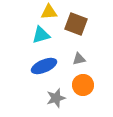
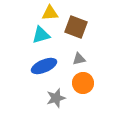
yellow triangle: moved 1 px right, 1 px down
brown square: moved 3 px down
orange circle: moved 2 px up
